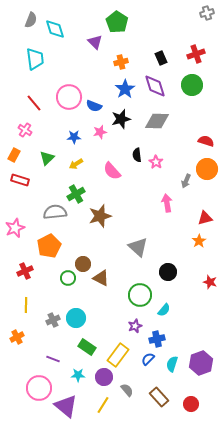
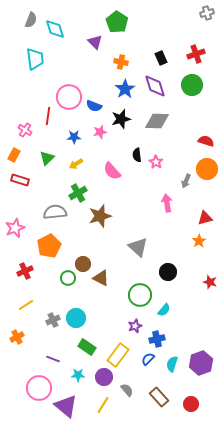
orange cross at (121, 62): rotated 24 degrees clockwise
red line at (34, 103): moved 14 px right, 13 px down; rotated 48 degrees clockwise
green cross at (76, 194): moved 2 px right, 1 px up
yellow line at (26, 305): rotated 56 degrees clockwise
